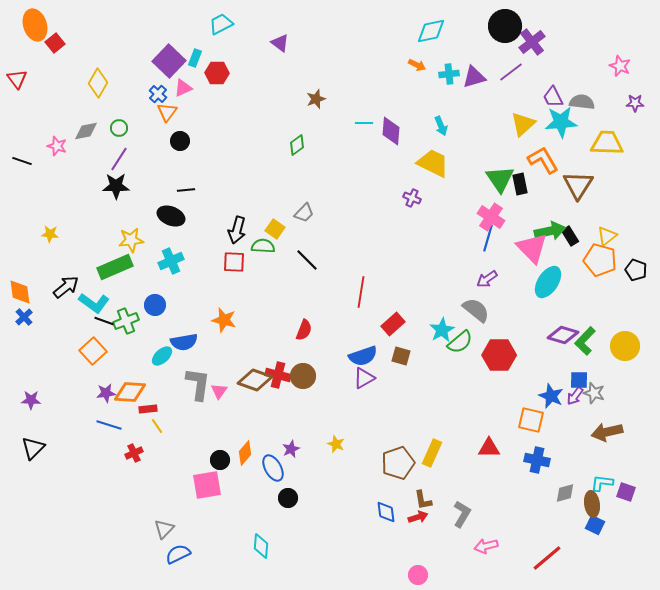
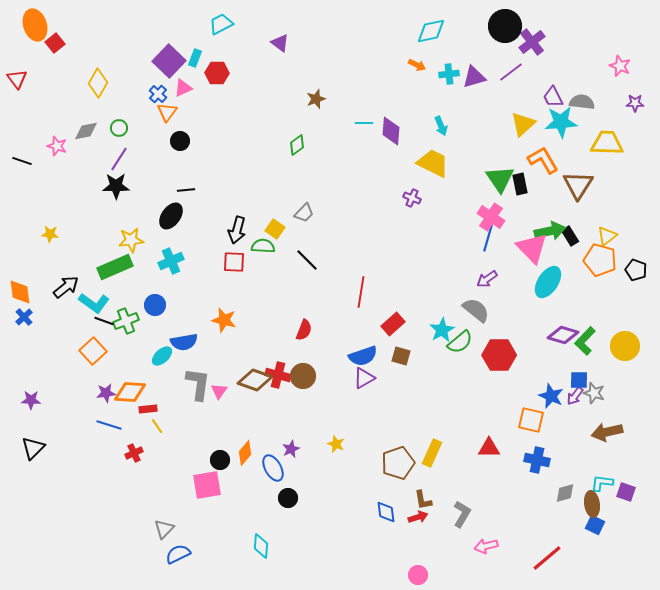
black ellipse at (171, 216): rotated 76 degrees counterclockwise
